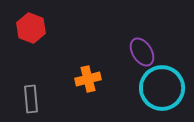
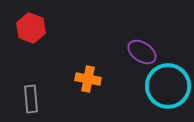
purple ellipse: rotated 24 degrees counterclockwise
orange cross: rotated 25 degrees clockwise
cyan circle: moved 6 px right, 2 px up
